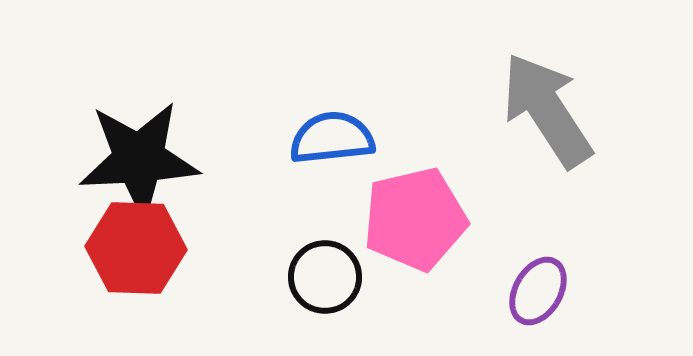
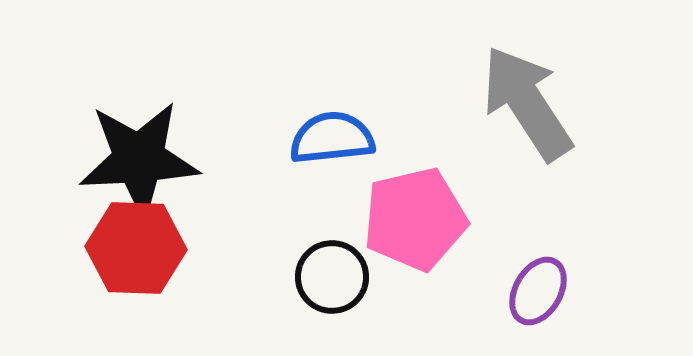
gray arrow: moved 20 px left, 7 px up
black circle: moved 7 px right
